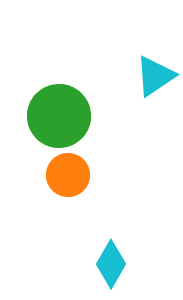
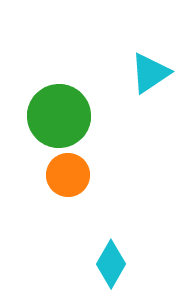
cyan triangle: moved 5 px left, 3 px up
